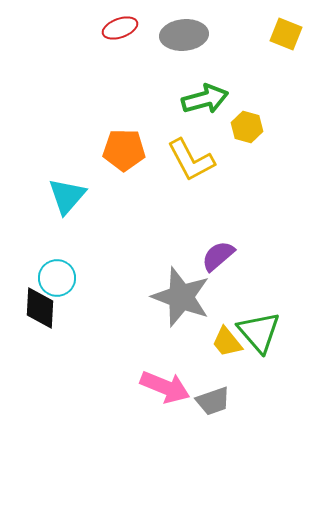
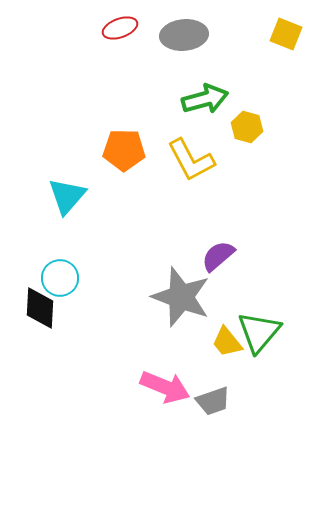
cyan circle: moved 3 px right
green triangle: rotated 21 degrees clockwise
